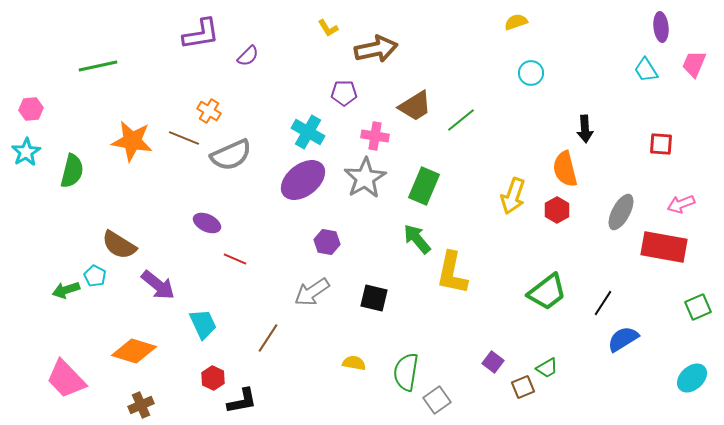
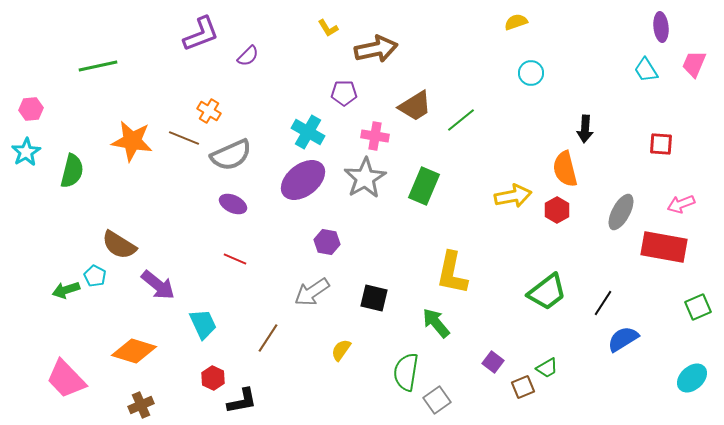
purple L-shape at (201, 34): rotated 12 degrees counterclockwise
black arrow at (585, 129): rotated 8 degrees clockwise
yellow arrow at (513, 196): rotated 120 degrees counterclockwise
purple ellipse at (207, 223): moved 26 px right, 19 px up
green arrow at (417, 239): moved 19 px right, 84 px down
yellow semicircle at (354, 363): moved 13 px left, 13 px up; rotated 65 degrees counterclockwise
